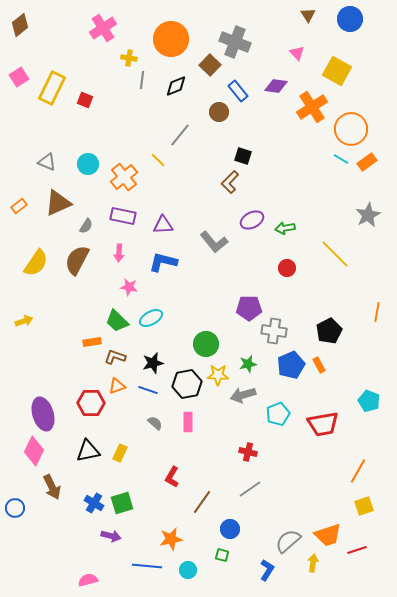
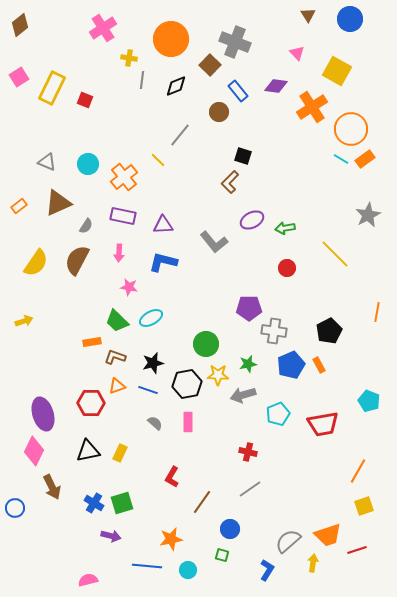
orange rectangle at (367, 162): moved 2 px left, 3 px up
